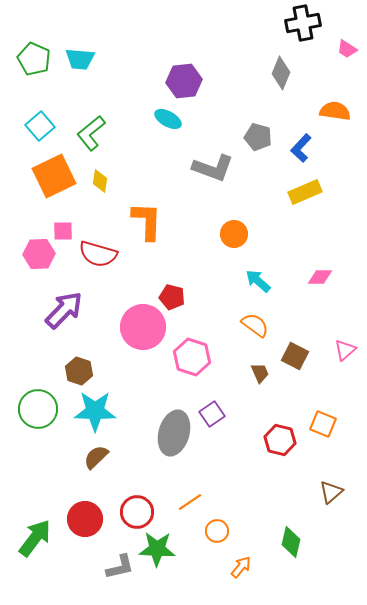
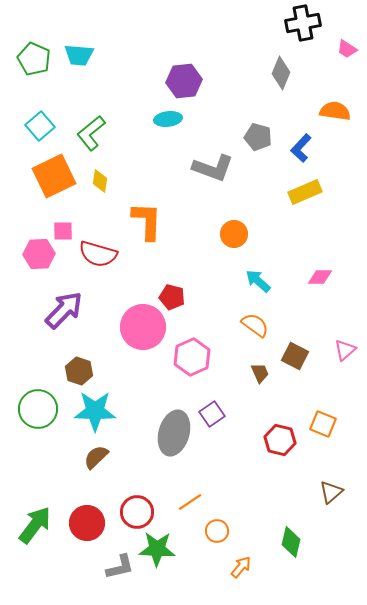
cyan trapezoid at (80, 59): moved 1 px left, 4 px up
cyan ellipse at (168, 119): rotated 36 degrees counterclockwise
pink hexagon at (192, 357): rotated 18 degrees clockwise
red circle at (85, 519): moved 2 px right, 4 px down
green arrow at (35, 538): moved 13 px up
